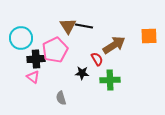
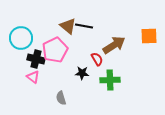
brown triangle: rotated 18 degrees counterclockwise
black cross: rotated 18 degrees clockwise
